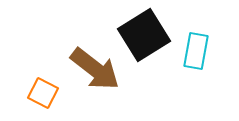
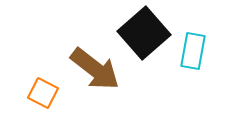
black square: moved 2 px up; rotated 9 degrees counterclockwise
cyan rectangle: moved 3 px left
